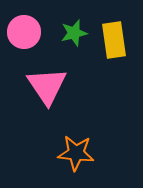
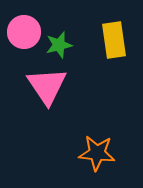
green star: moved 15 px left, 12 px down
orange star: moved 21 px right
